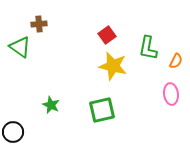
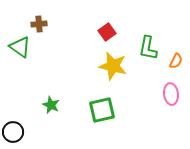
red square: moved 3 px up
